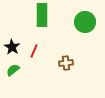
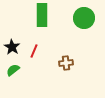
green circle: moved 1 px left, 4 px up
